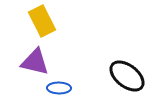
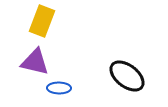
yellow rectangle: rotated 48 degrees clockwise
